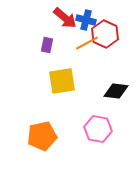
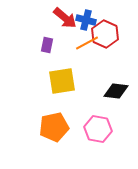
orange pentagon: moved 12 px right, 9 px up
